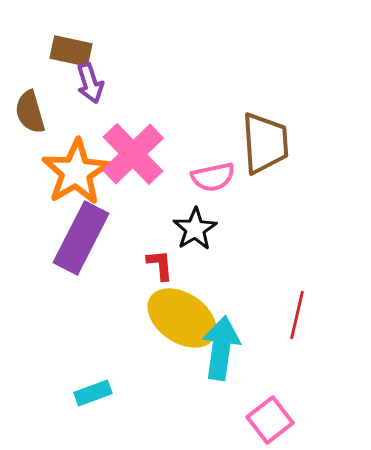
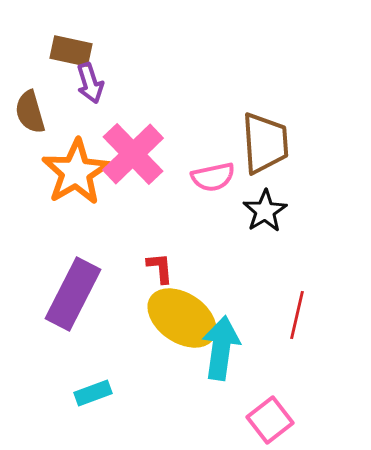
black star: moved 70 px right, 18 px up
purple rectangle: moved 8 px left, 56 px down
red L-shape: moved 3 px down
